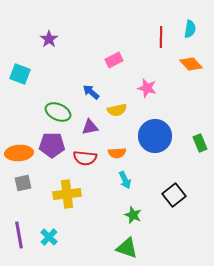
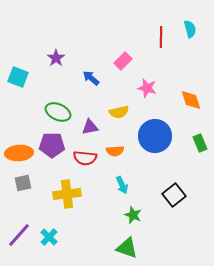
cyan semicircle: rotated 24 degrees counterclockwise
purple star: moved 7 px right, 19 px down
pink rectangle: moved 9 px right, 1 px down; rotated 18 degrees counterclockwise
orange diamond: moved 36 px down; rotated 25 degrees clockwise
cyan square: moved 2 px left, 3 px down
blue arrow: moved 14 px up
yellow semicircle: moved 2 px right, 2 px down
orange semicircle: moved 2 px left, 2 px up
cyan arrow: moved 3 px left, 5 px down
purple line: rotated 52 degrees clockwise
